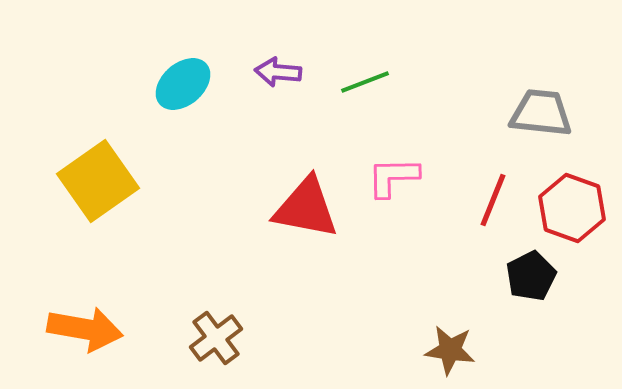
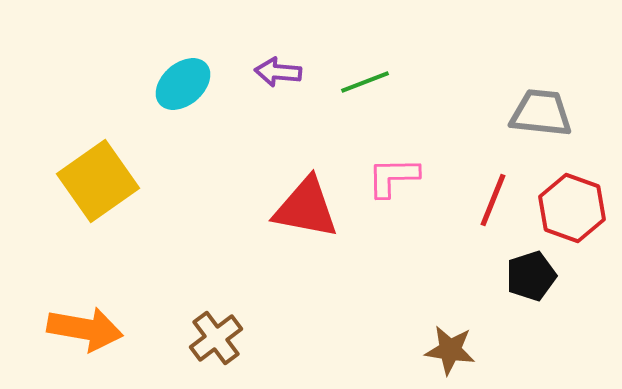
black pentagon: rotated 9 degrees clockwise
